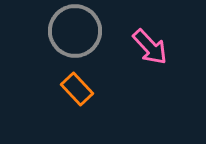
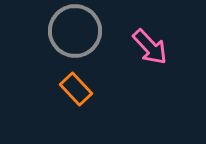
orange rectangle: moved 1 px left
